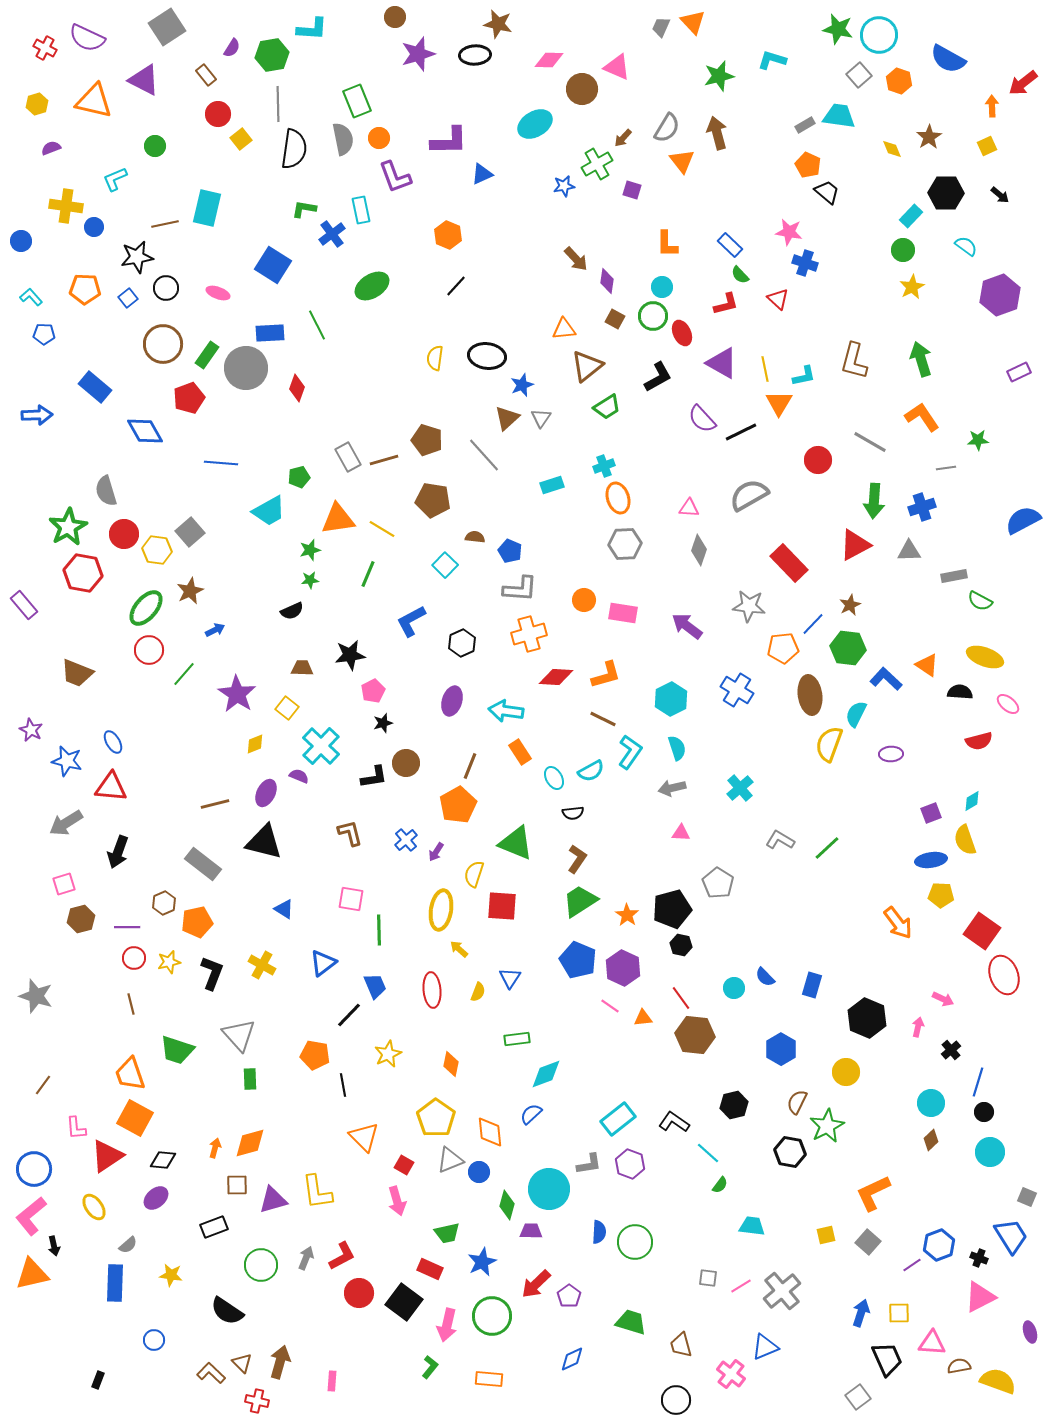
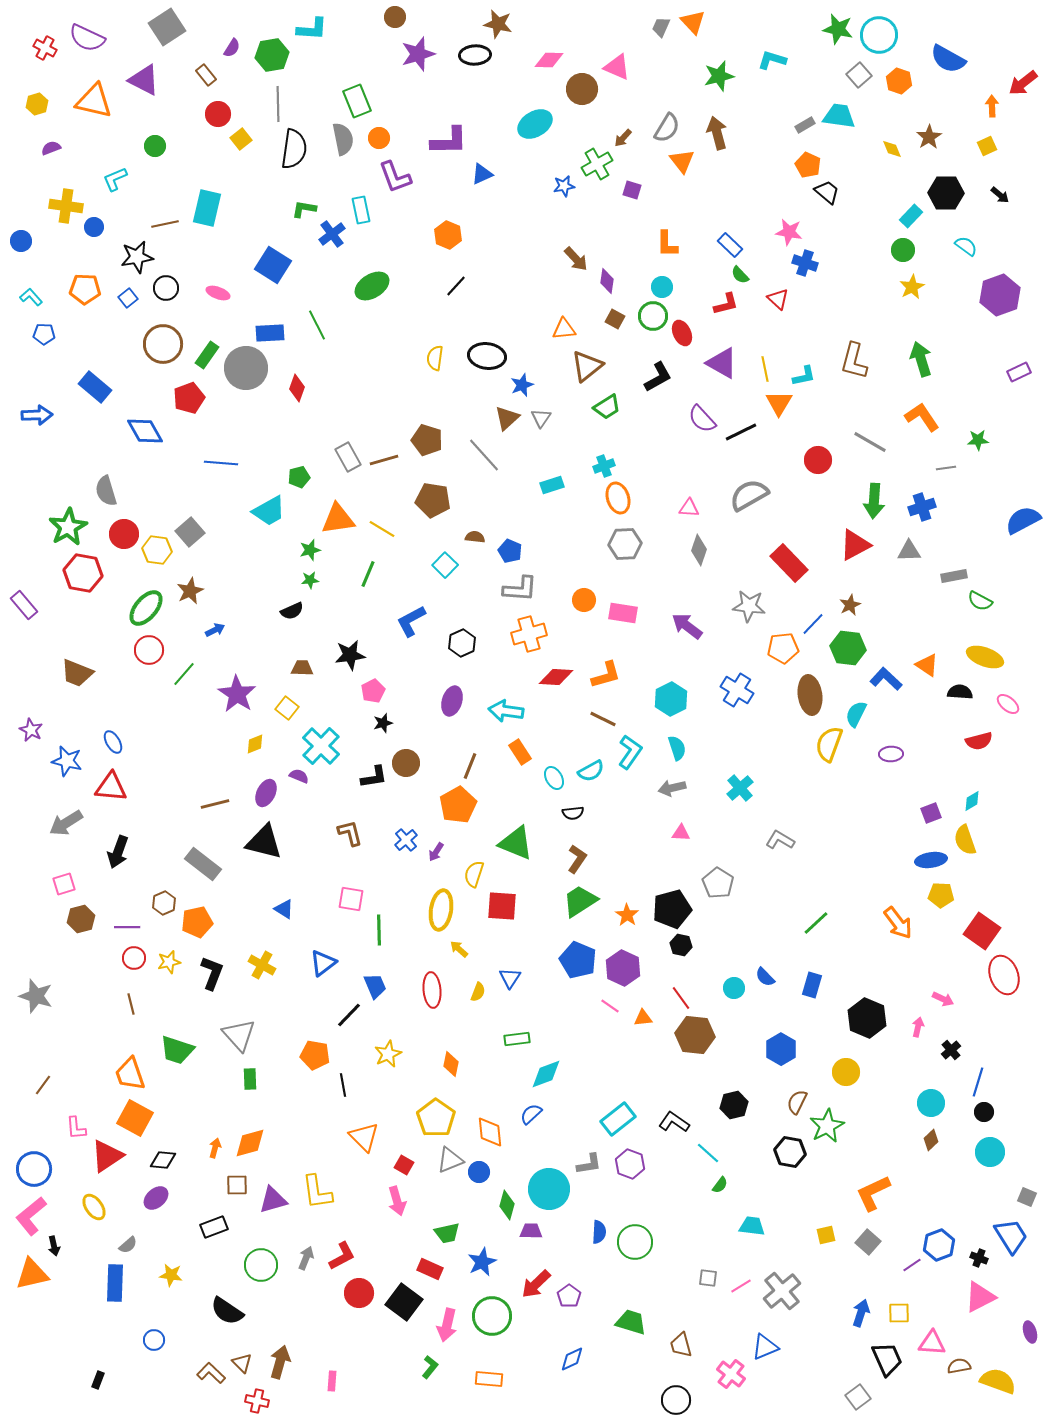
green line at (827, 848): moved 11 px left, 75 px down
